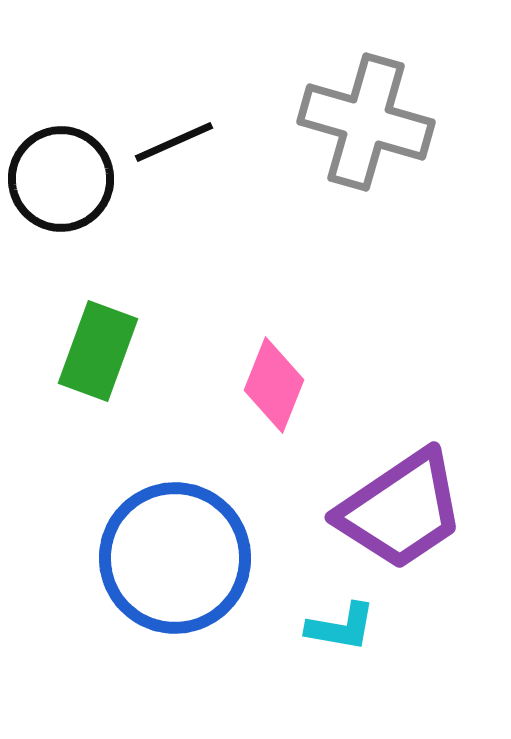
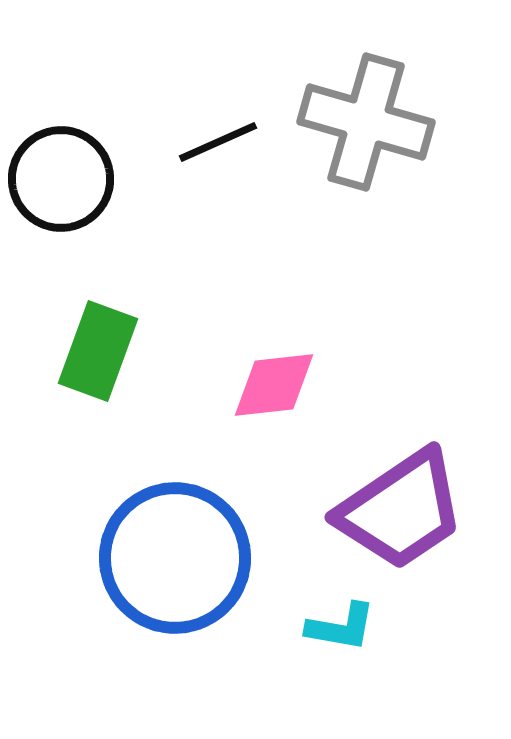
black line: moved 44 px right
pink diamond: rotated 62 degrees clockwise
